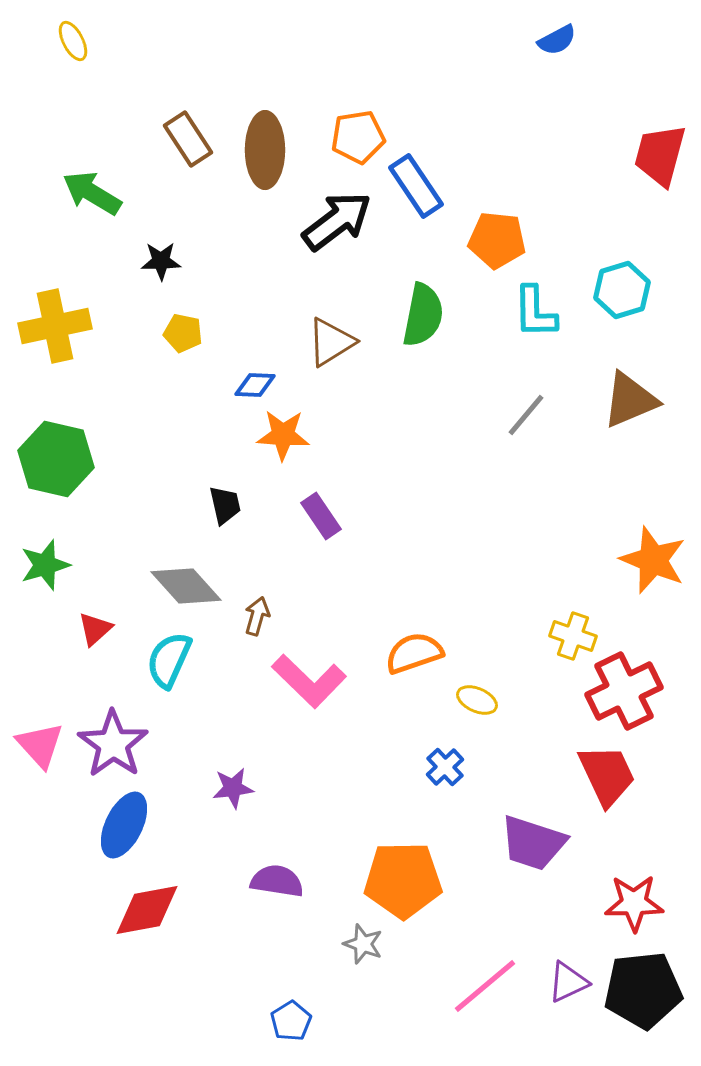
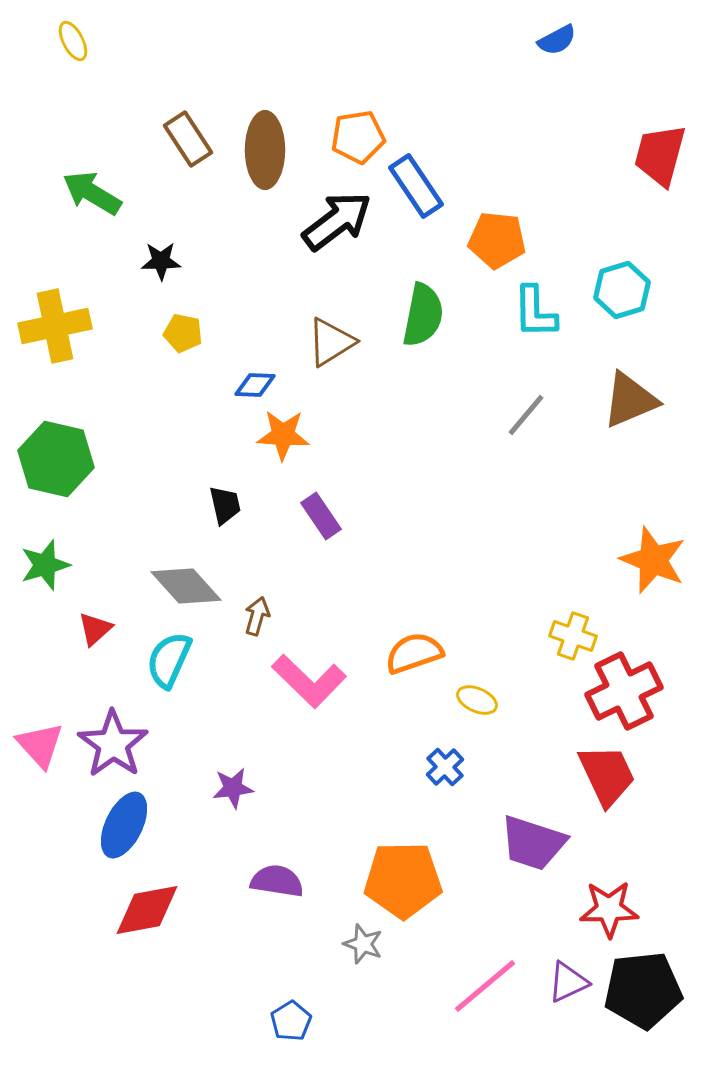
red star at (634, 903): moved 25 px left, 6 px down
